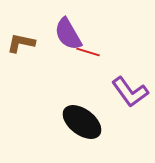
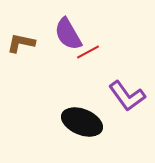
red line: rotated 45 degrees counterclockwise
purple L-shape: moved 3 px left, 4 px down
black ellipse: rotated 15 degrees counterclockwise
